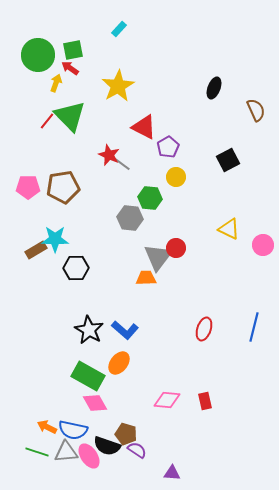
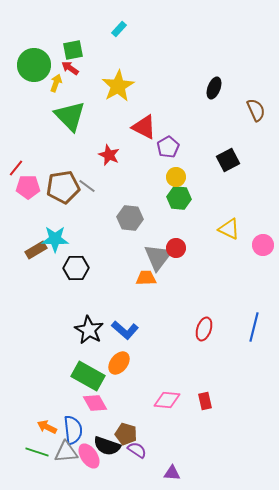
green circle at (38, 55): moved 4 px left, 10 px down
red line at (47, 121): moved 31 px left, 47 px down
gray line at (122, 164): moved 35 px left, 22 px down
green hexagon at (150, 198): moved 29 px right
blue semicircle at (73, 430): rotated 108 degrees counterclockwise
